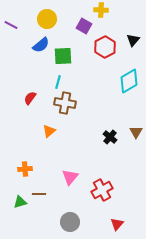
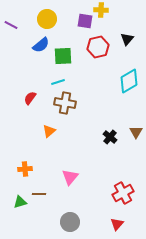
purple square: moved 1 px right, 5 px up; rotated 21 degrees counterclockwise
black triangle: moved 6 px left, 1 px up
red hexagon: moved 7 px left; rotated 15 degrees clockwise
cyan line: rotated 56 degrees clockwise
red cross: moved 21 px right, 3 px down
